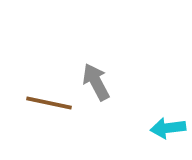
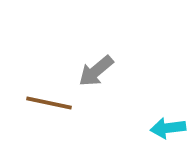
gray arrow: moved 11 px up; rotated 102 degrees counterclockwise
